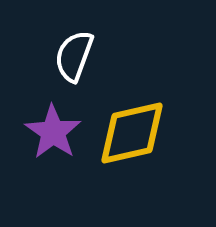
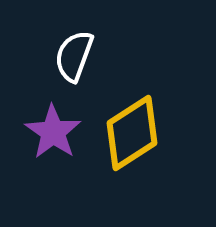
yellow diamond: rotated 20 degrees counterclockwise
